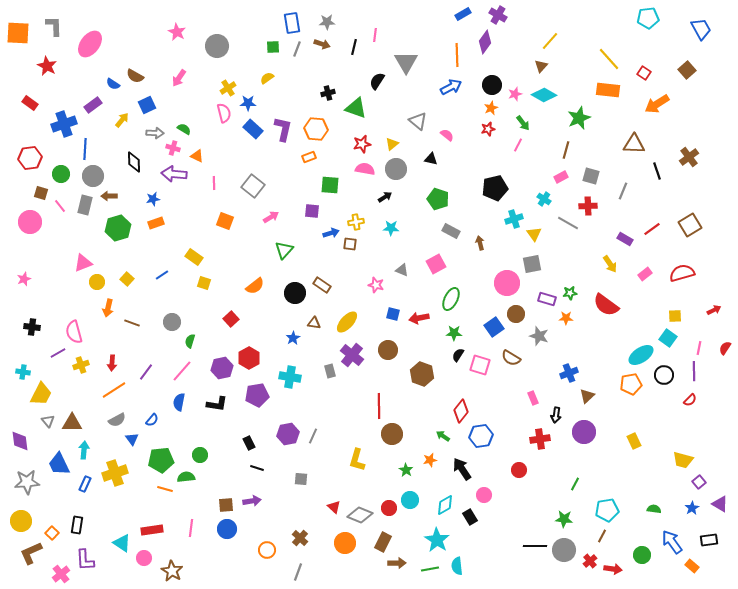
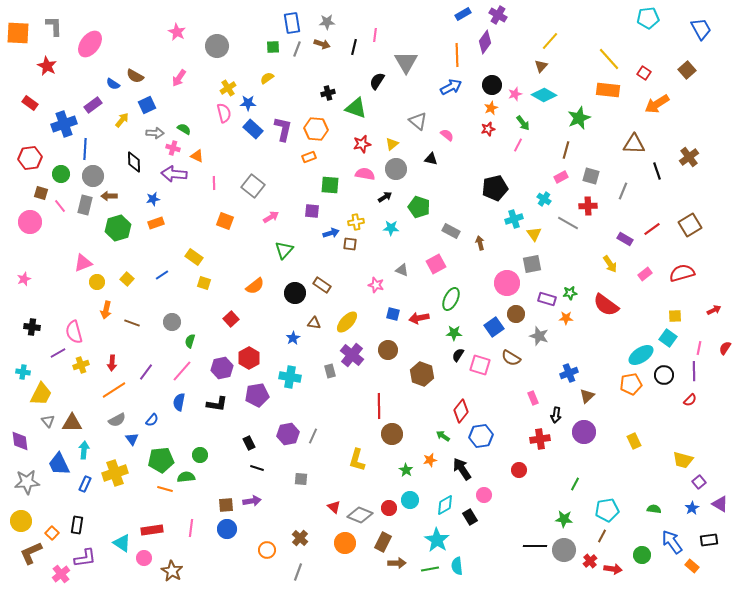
pink semicircle at (365, 169): moved 5 px down
green pentagon at (438, 199): moved 19 px left, 8 px down
orange arrow at (108, 308): moved 2 px left, 2 px down
purple L-shape at (85, 560): moved 2 px up; rotated 95 degrees counterclockwise
